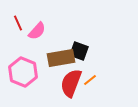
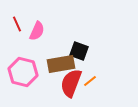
red line: moved 1 px left, 1 px down
pink semicircle: rotated 18 degrees counterclockwise
brown rectangle: moved 6 px down
pink hexagon: rotated 8 degrees counterclockwise
orange line: moved 1 px down
